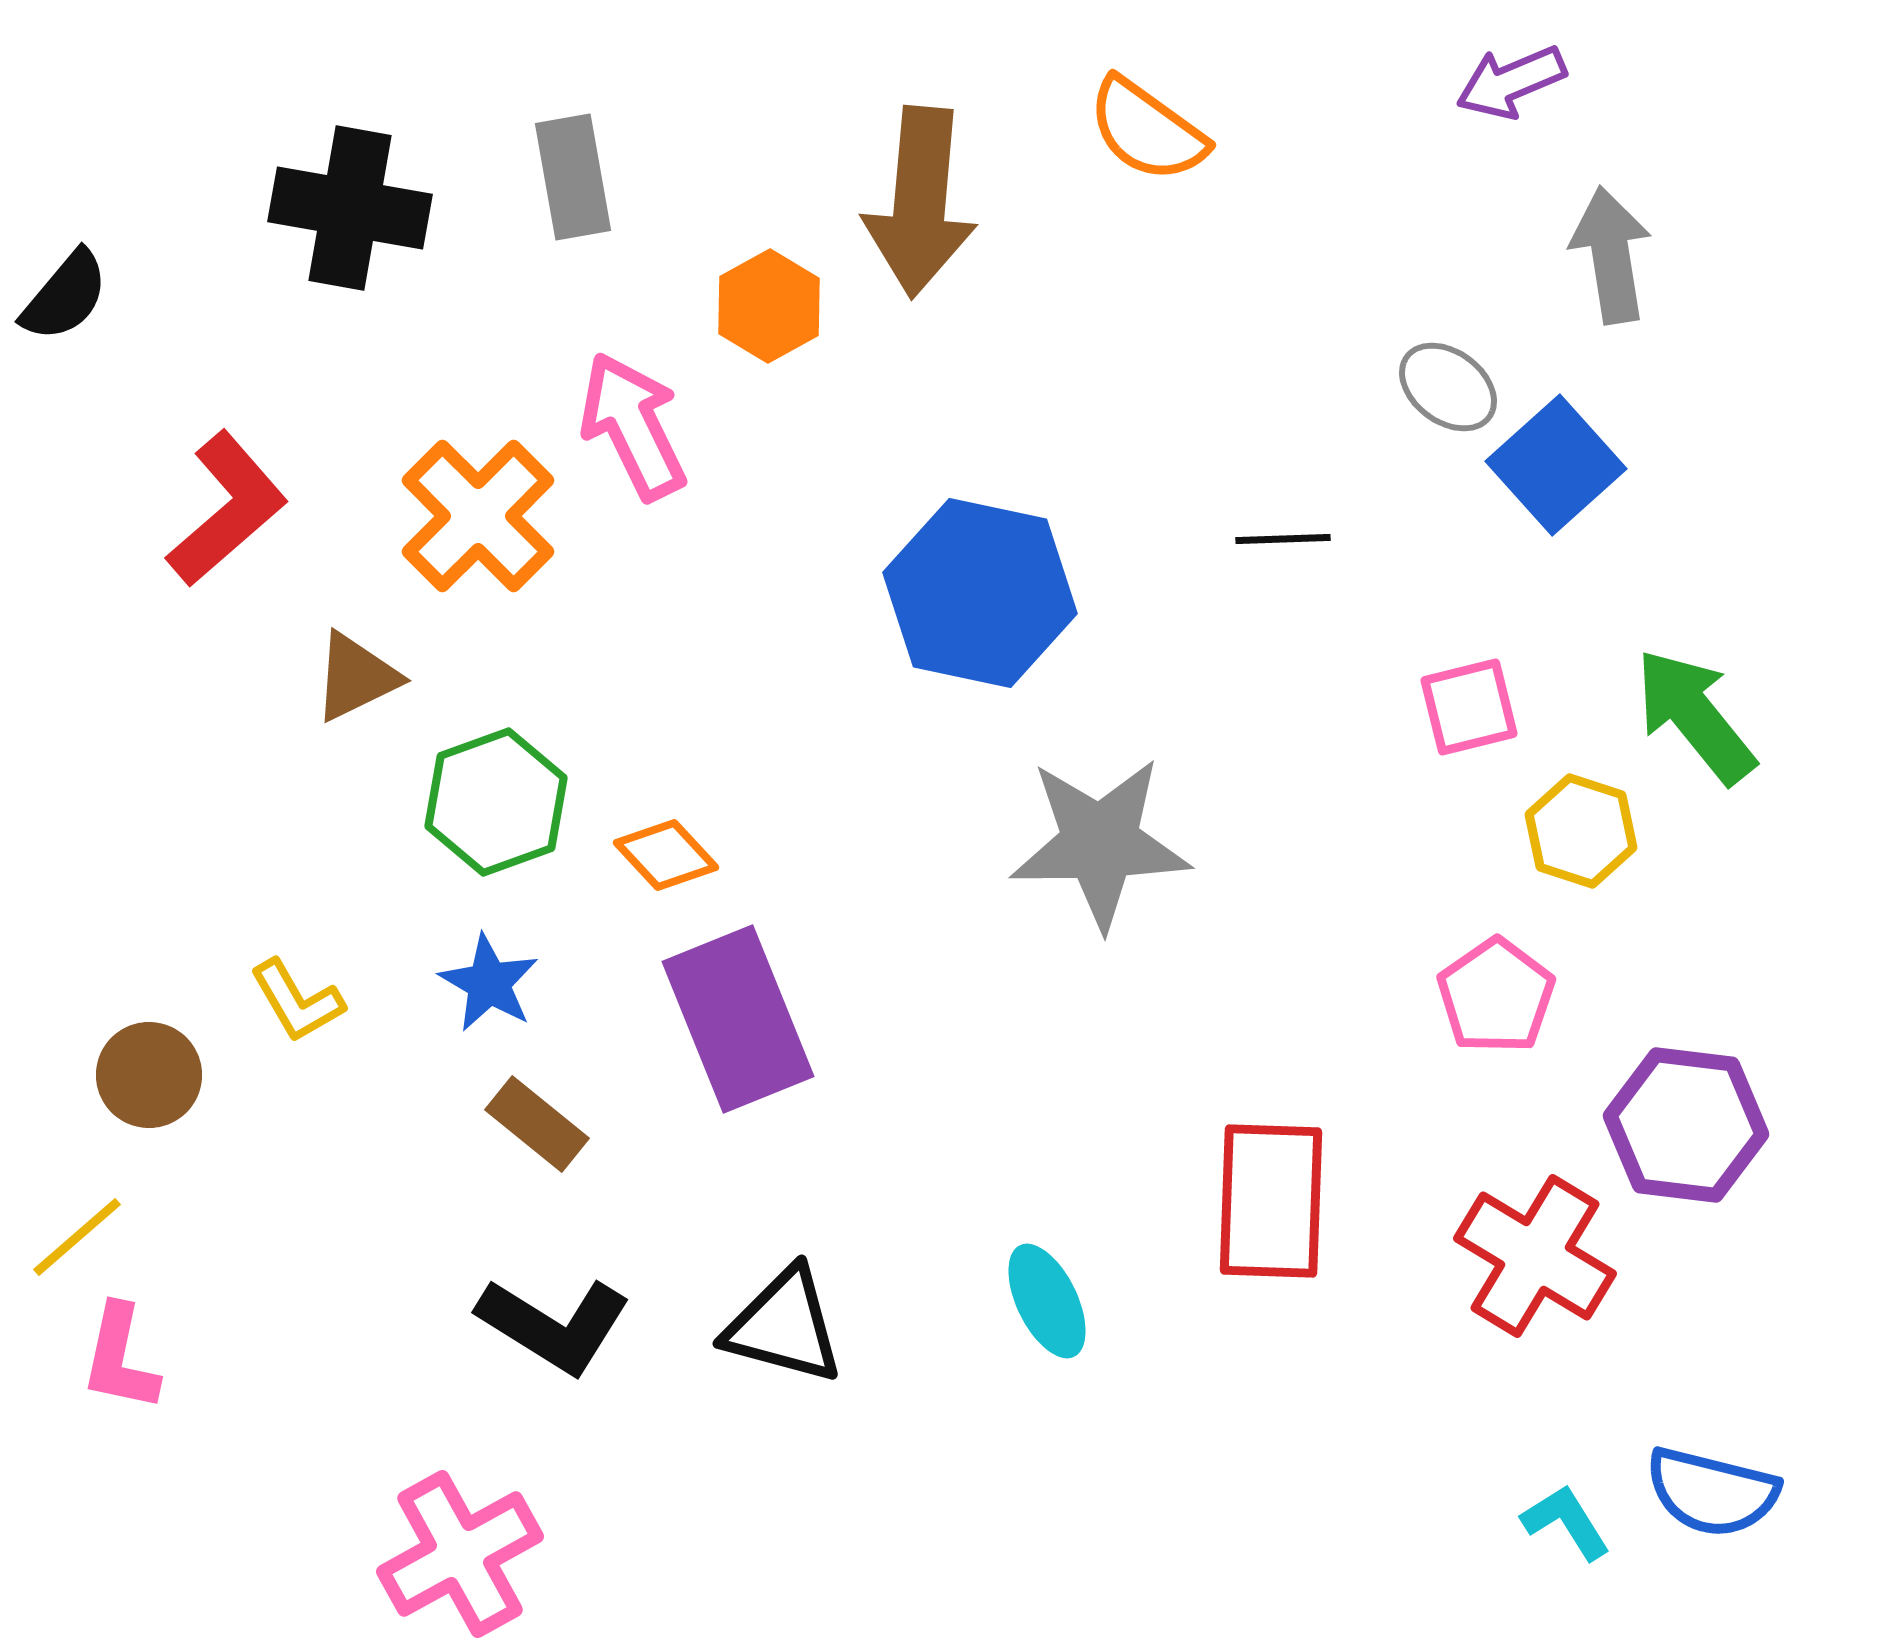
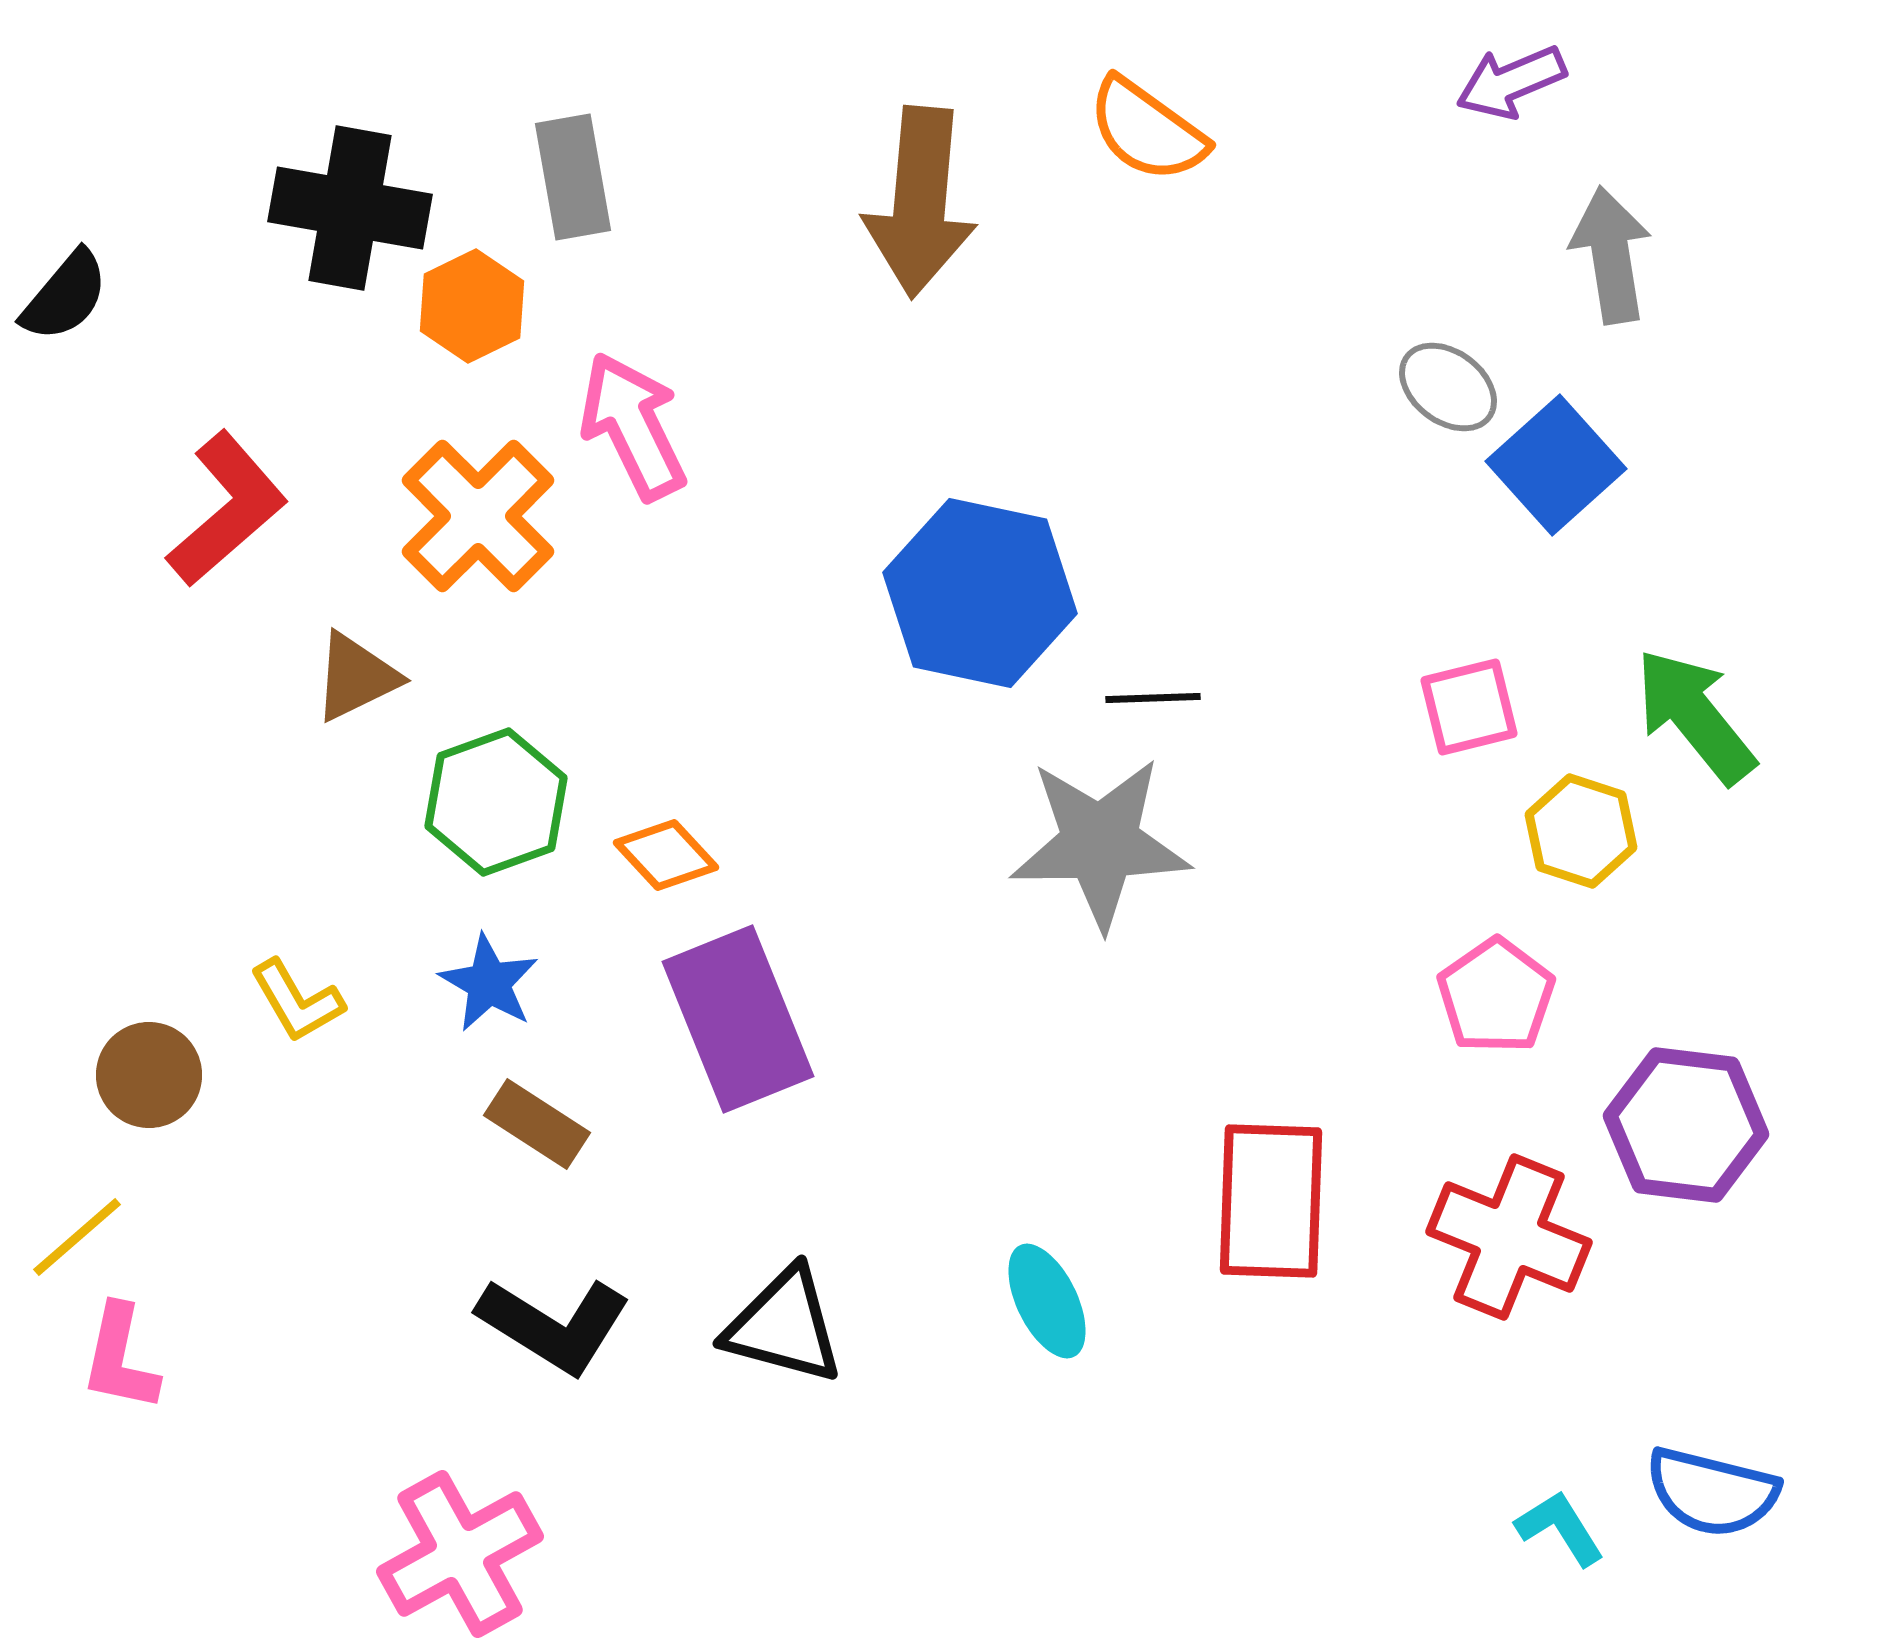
orange hexagon: moved 297 px left; rotated 3 degrees clockwise
black line: moved 130 px left, 159 px down
brown rectangle: rotated 6 degrees counterclockwise
red cross: moved 26 px left, 19 px up; rotated 9 degrees counterclockwise
cyan L-shape: moved 6 px left, 6 px down
